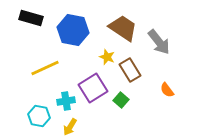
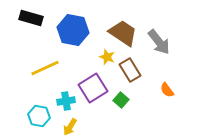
brown trapezoid: moved 5 px down
